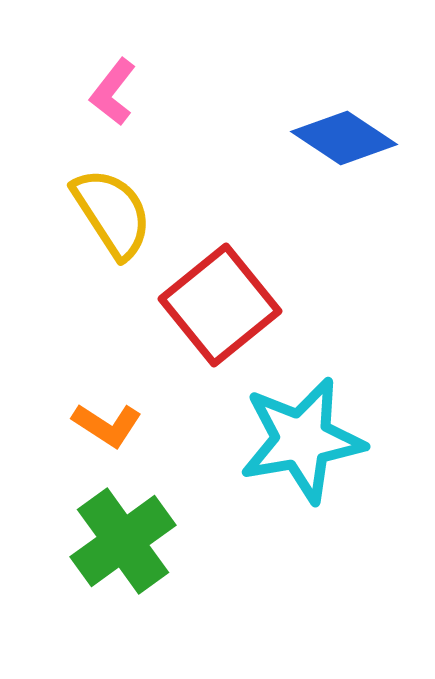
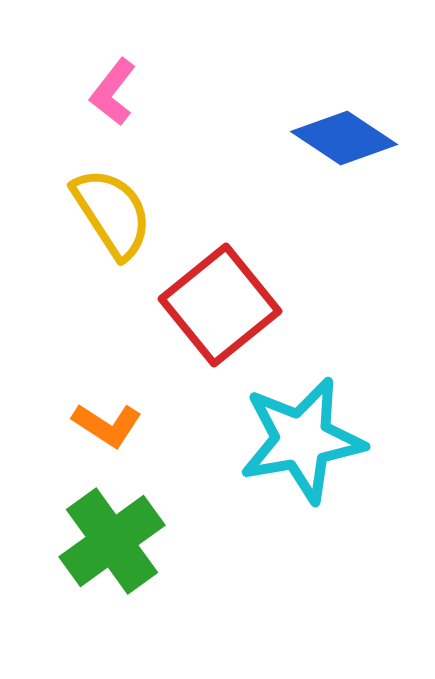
green cross: moved 11 px left
